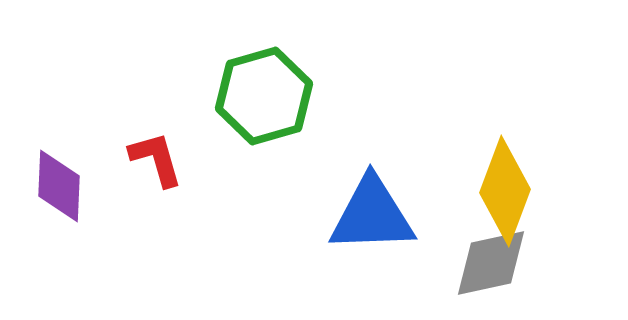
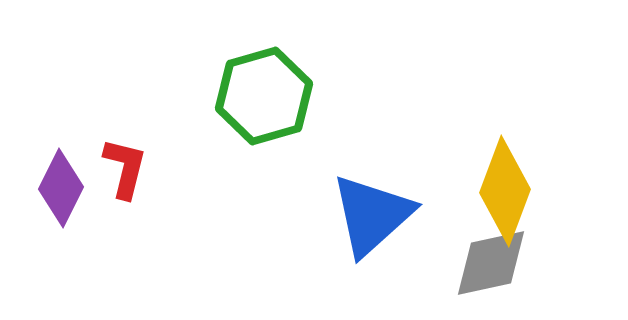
red L-shape: moved 31 px left, 9 px down; rotated 30 degrees clockwise
purple diamond: moved 2 px right, 2 px down; rotated 24 degrees clockwise
blue triangle: rotated 40 degrees counterclockwise
